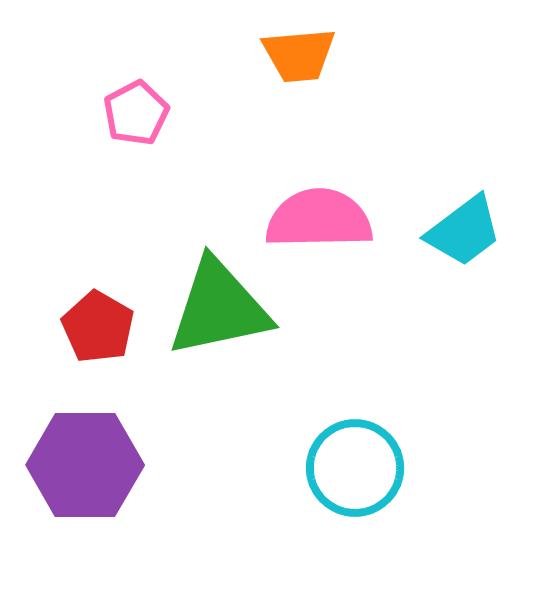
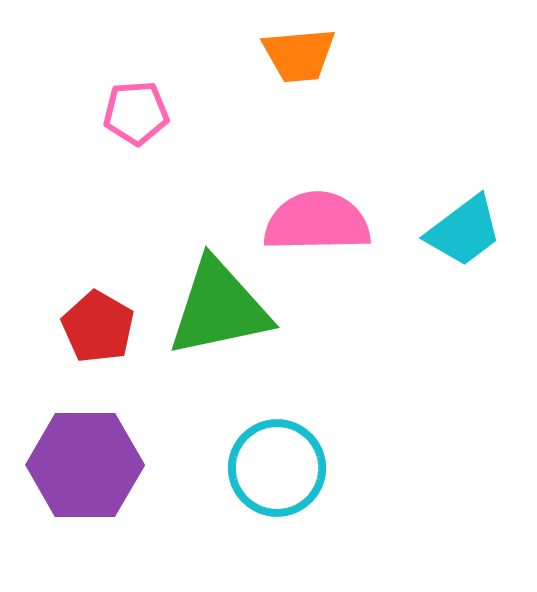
pink pentagon: rotated 24 degrees clockwise
pink semicircle: moved 2 px left, 3 px down
cyan circle: moved 78 px left
